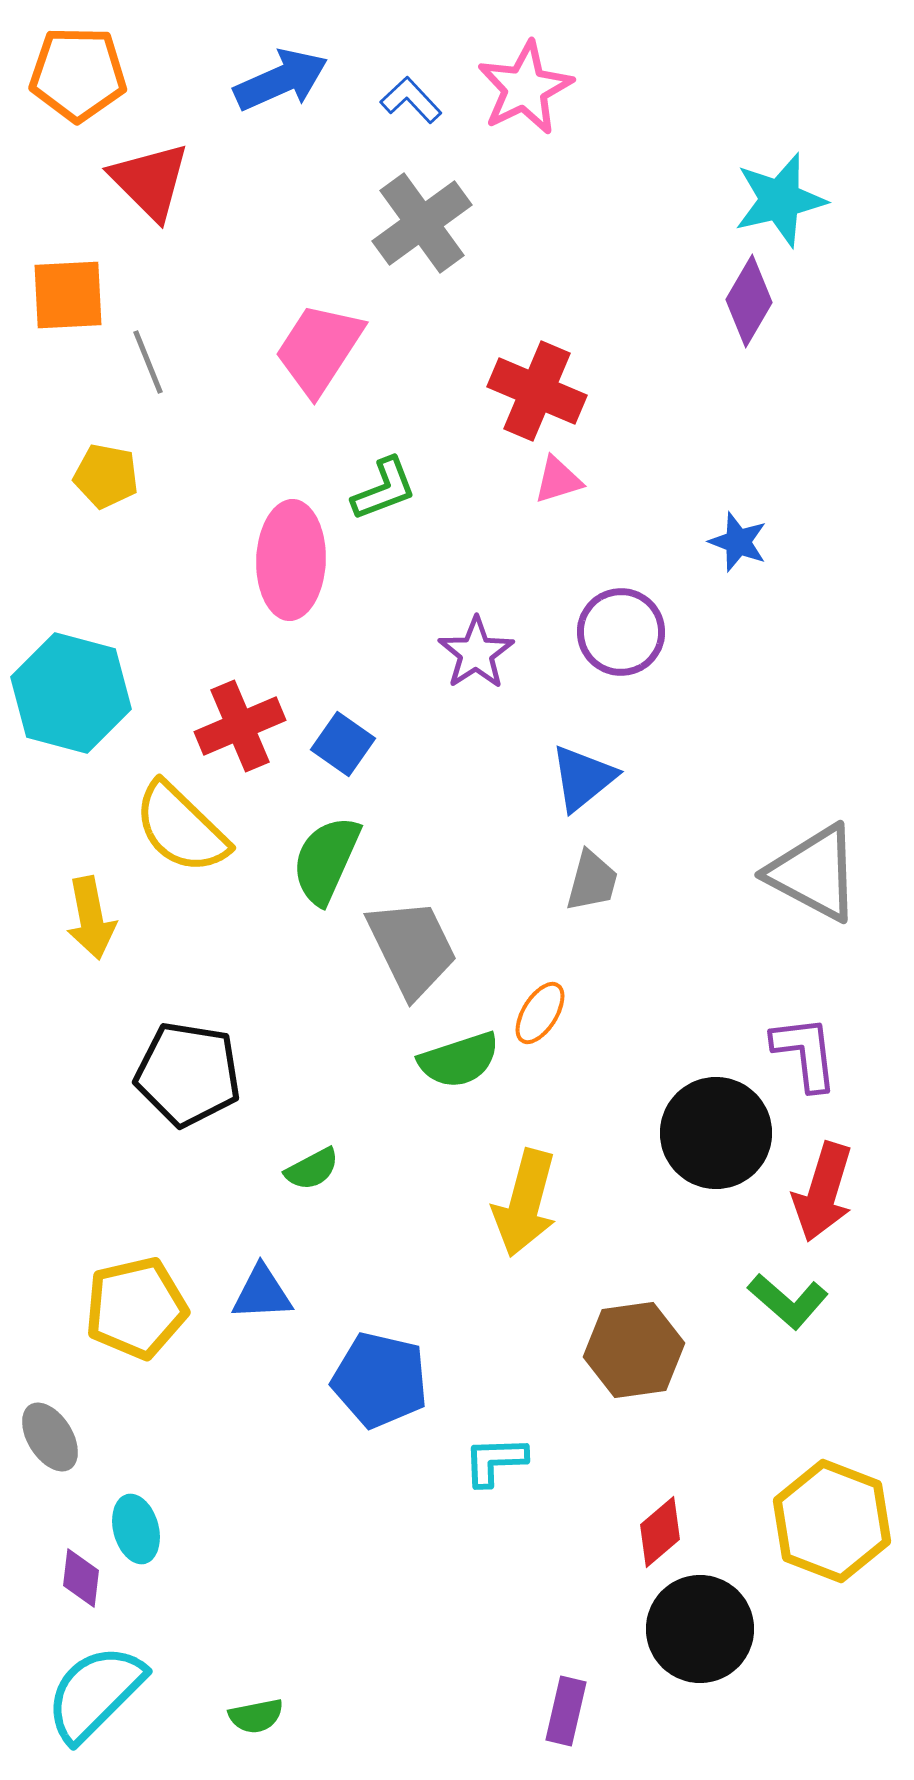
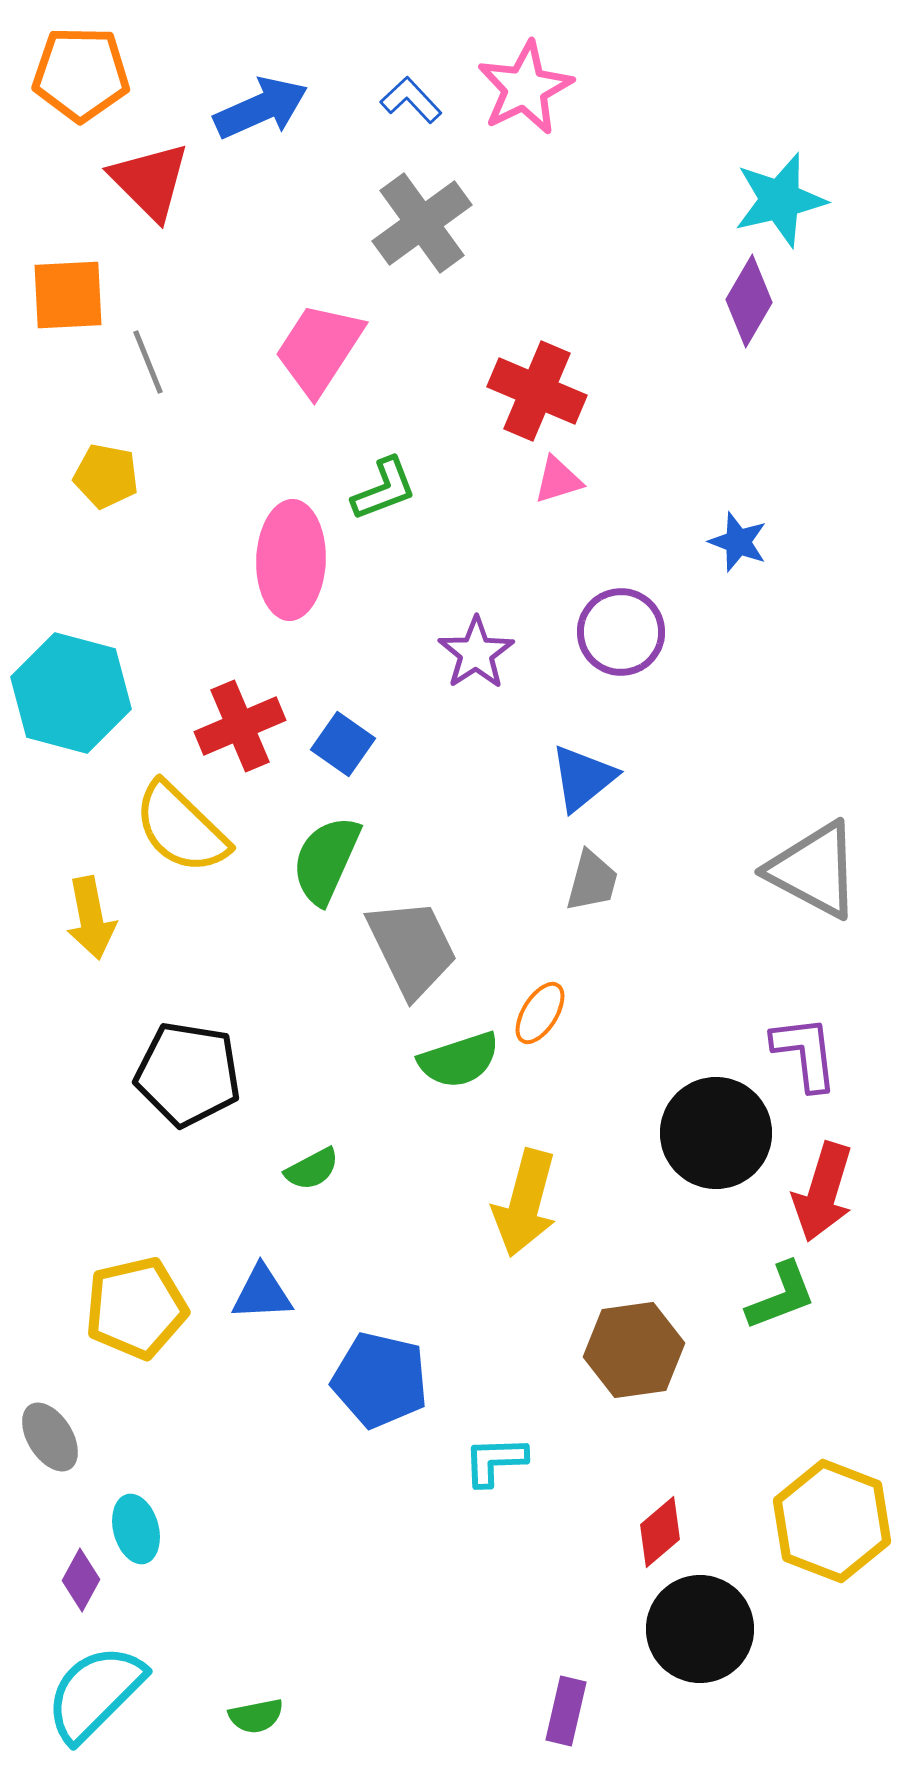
orange pentagon at (78, 74): moved 3 px right
blue arrow at (281, 80): moved 20 px left, 28 px down
gray triangle at (814, 873): moved 3 px up
green L-shape at (788, 1301): moved 7 px left, 5 px up; rotated 62 degrees counterclockwise
purple diamond at (81, 1578): moved 2 px down; rotated 22 degrees clockwise
